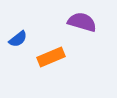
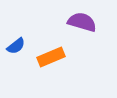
blue semicircle: moved 2 px left, 7 px down
